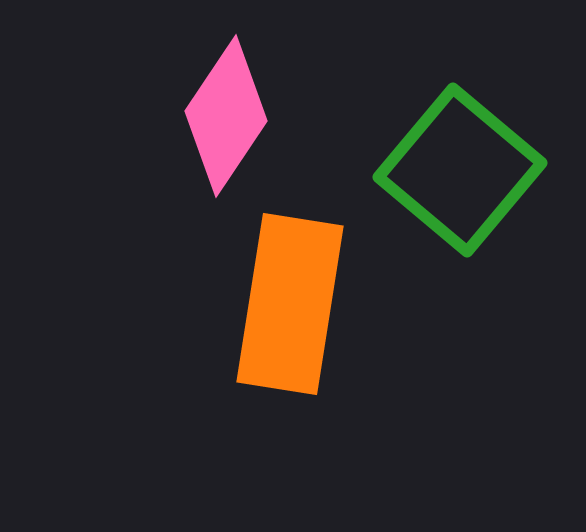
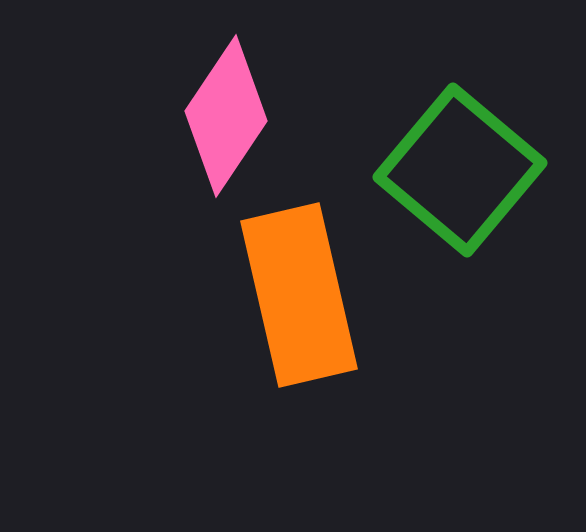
orange rectangle: moved 9 px right, 9 px up; rotated 22 degrees counterclockwise
